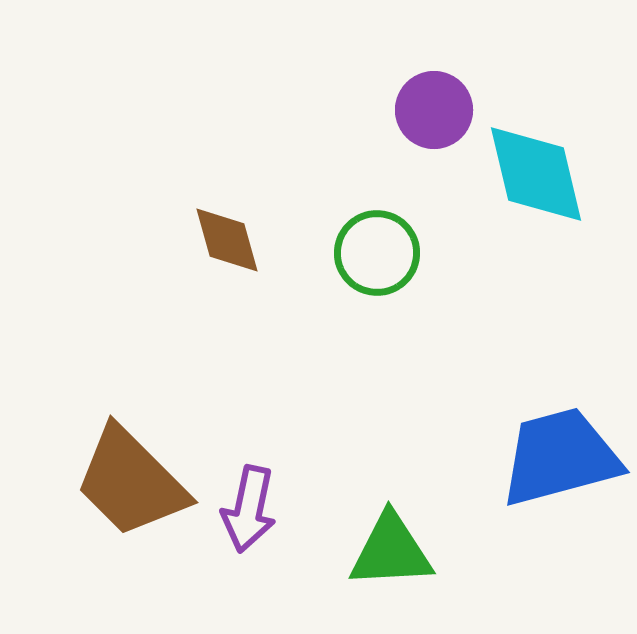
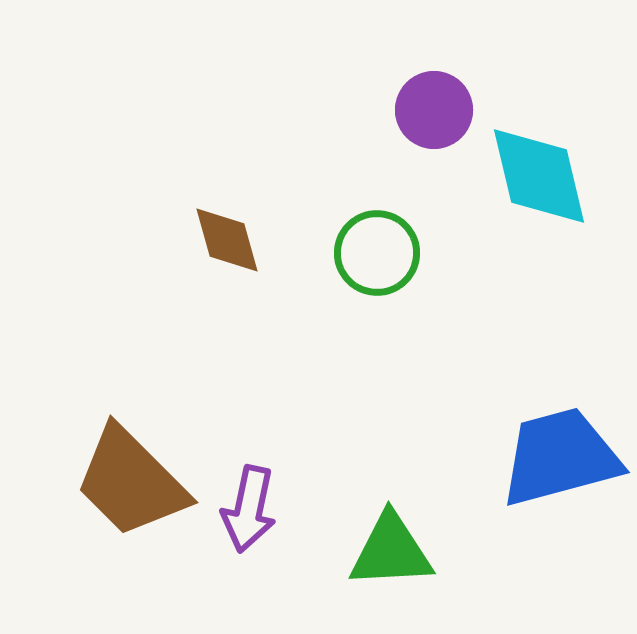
cyan diamond: moved 3 px right, 2 px down
